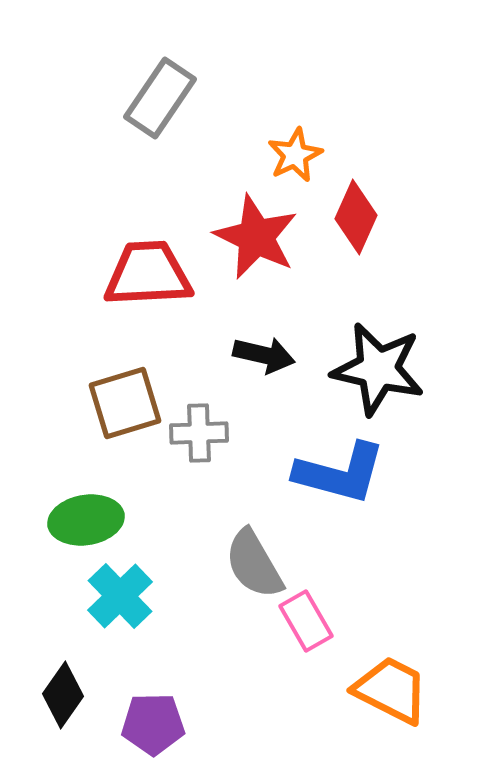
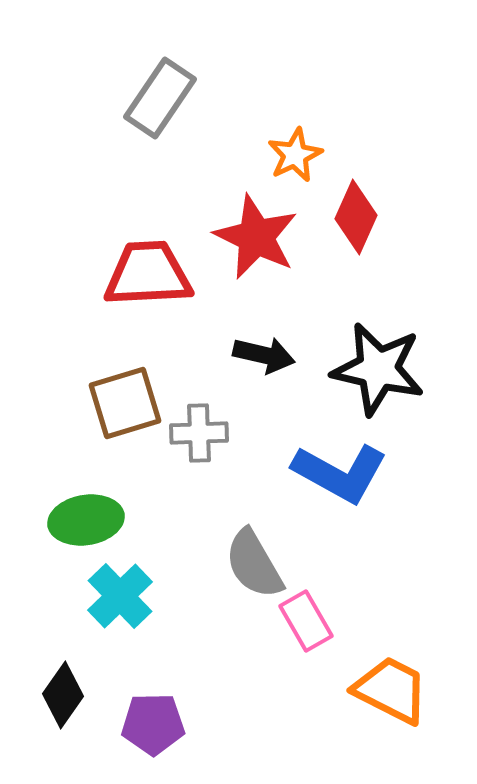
blue L-shape: rotated 14 degrees clockwise
